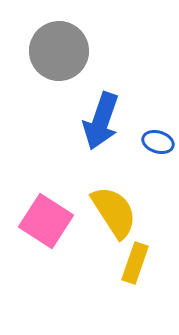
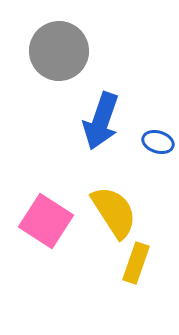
yellow rectangle: moved 1 px right
